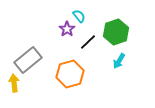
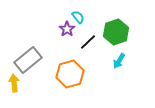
cyan semicircle: moved 1 px left, 1 px down
